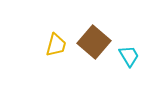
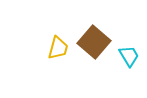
yellow trapezoid: moved 2 px right, 3 px down
